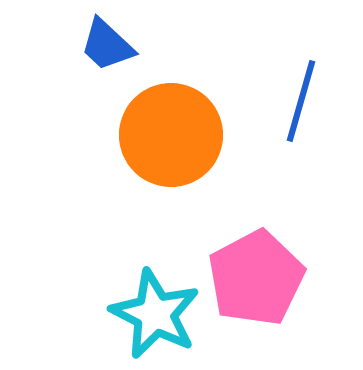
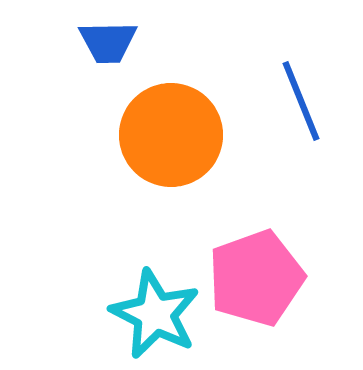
blue trapezoid: moved 1 px right, 3 px up; rotated 44 degrees counterclockwise
blue line: rotated 38 degrees counterclockwise
pink pentagon: rotated 8 degrees clockwise
